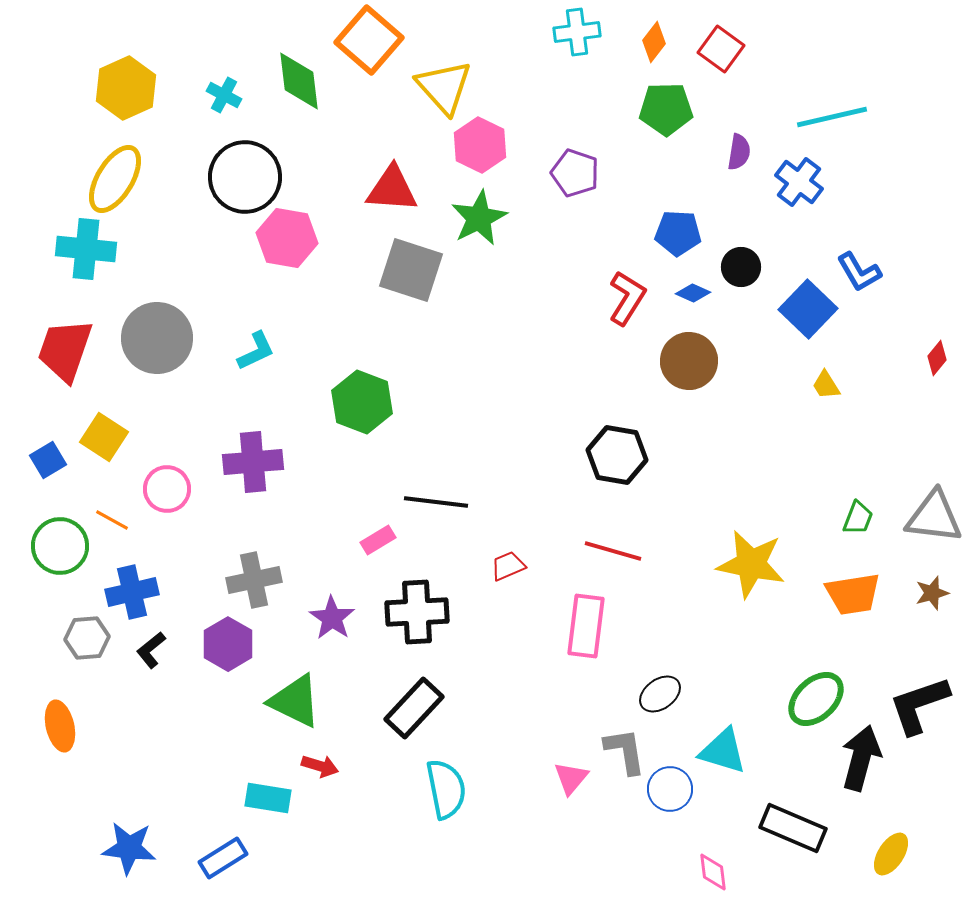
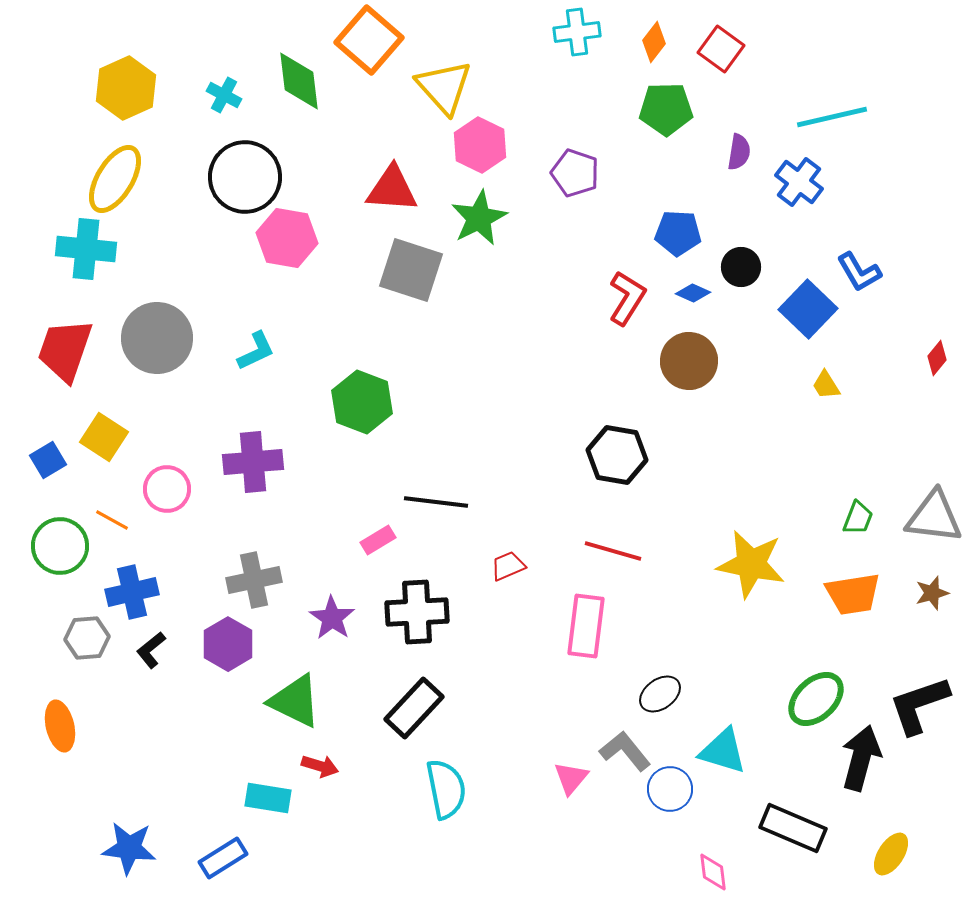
gray L-shape at (625, 751): rotated 30 degrees counterclockwise
